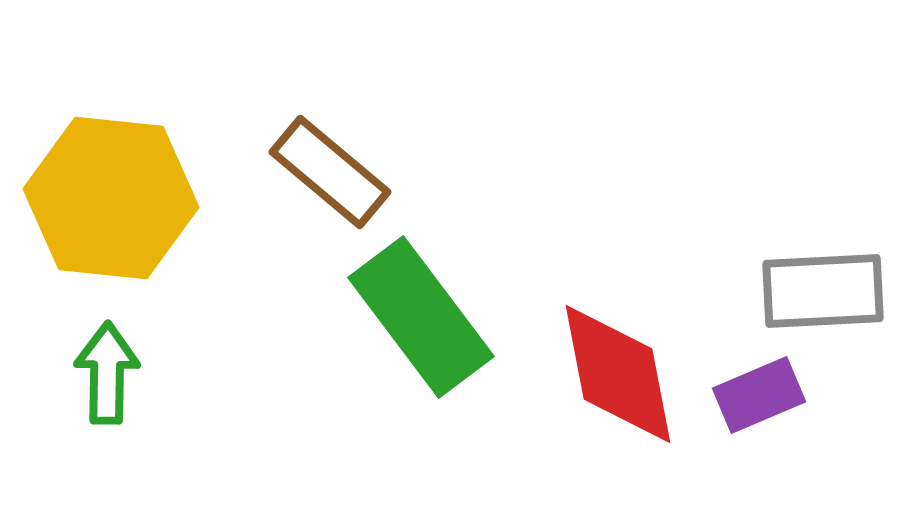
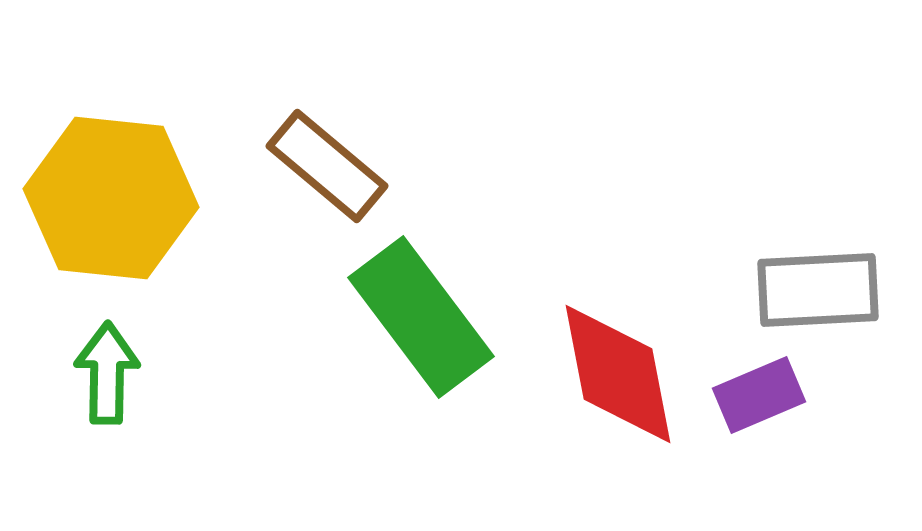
brown rectangle: moved 3 px left, 6 px up
gray rectangle: moved 5 px left, 1 px up
